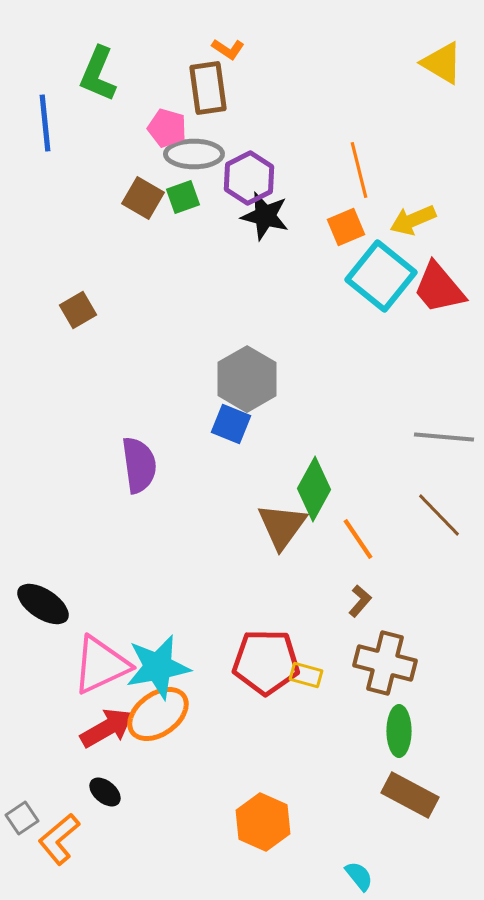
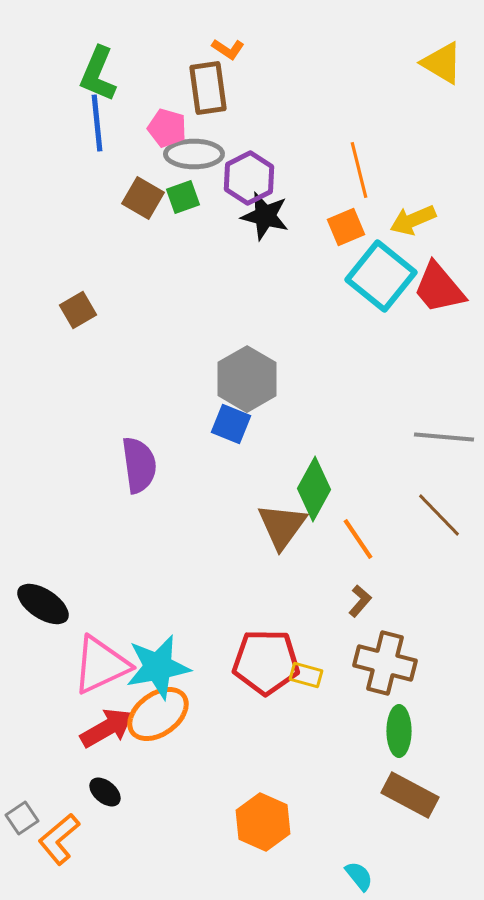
blue line at (45, 123): moved 52 px right
